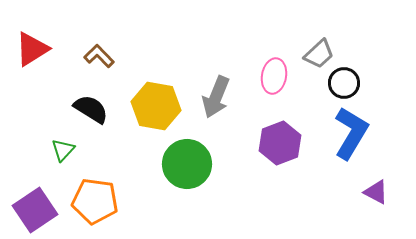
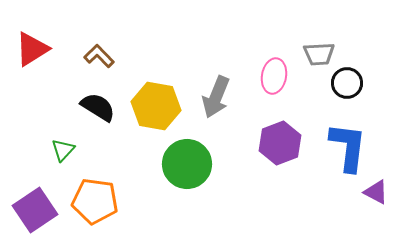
gray trapezoid: rotated 40 degrees clockwise
black circle: moved 3 px right
black semicircle: moved 7 px right, 2 px up
blue L-shape: moved 3 px left, 14 px down; rotated 24 degrees counterclockwise
